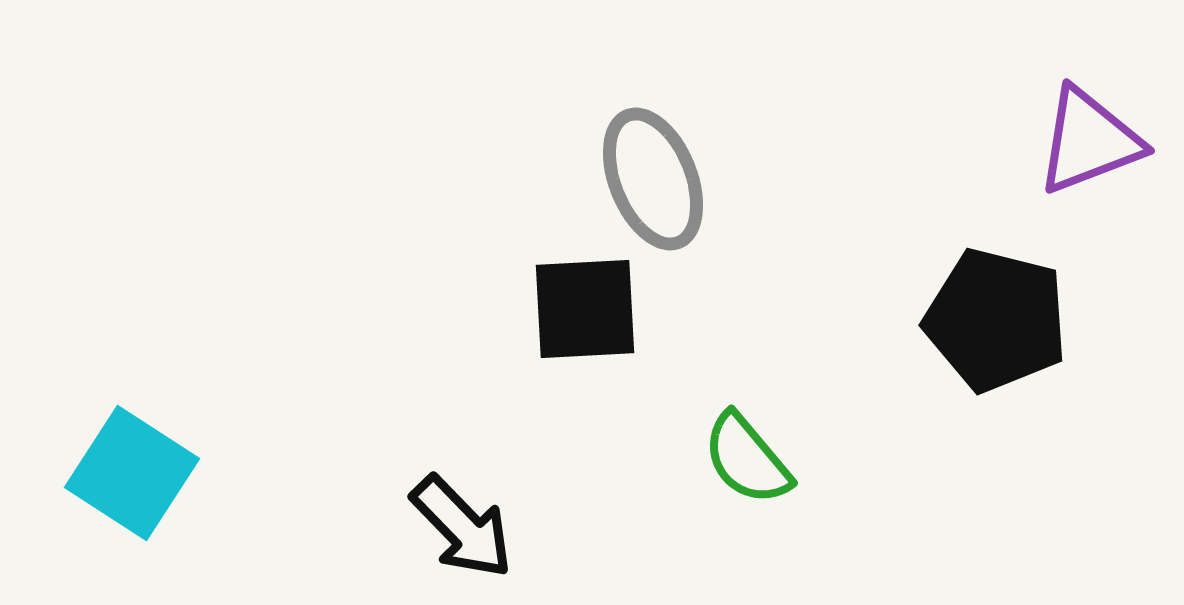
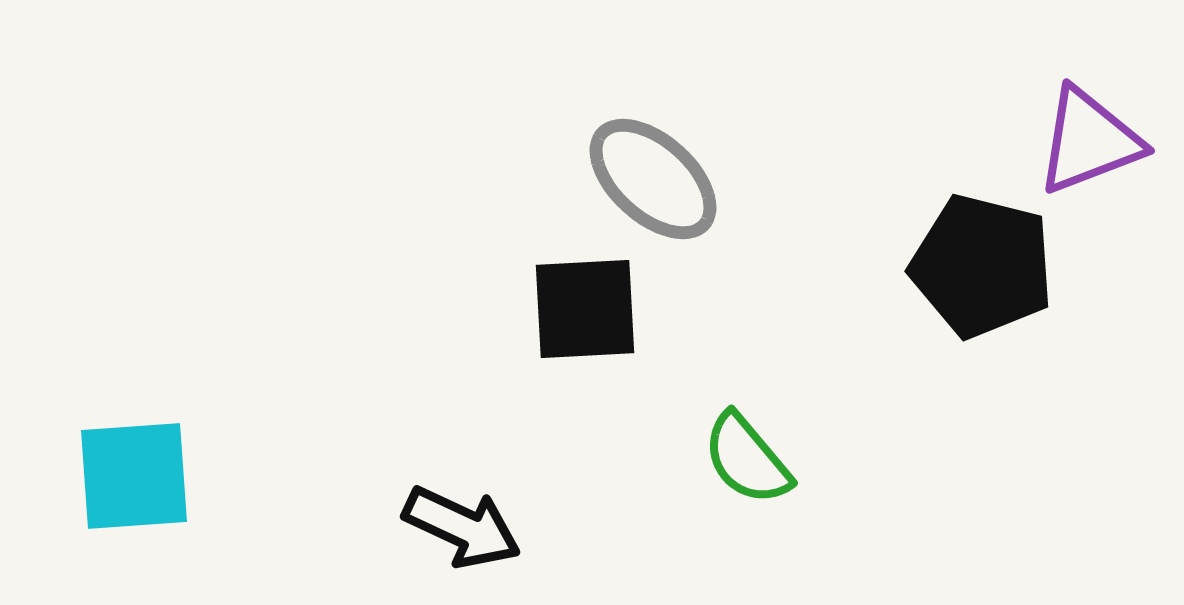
gray ellipse: rotated 26 degrees counterclockwise
black pentagon: moved 14 px left, 54 px up
cyan square: moved 2 px right, 3 px down; rotated 37 degrees counterclockwise
black arrow: rotated 21 degrees counterclockwise
